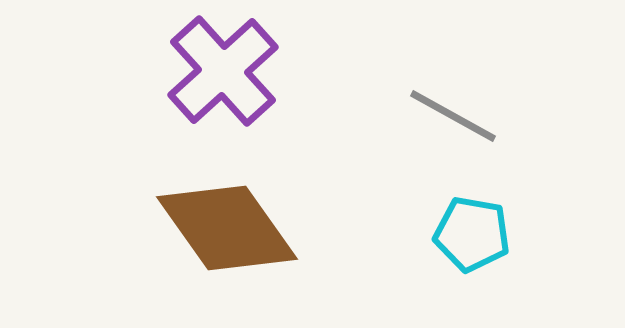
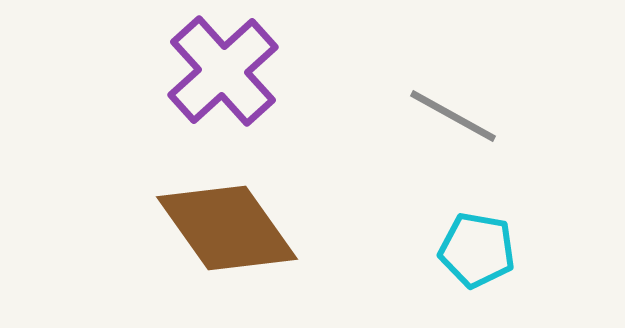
cyan pentagon: moved 5 px right, 16 px down
